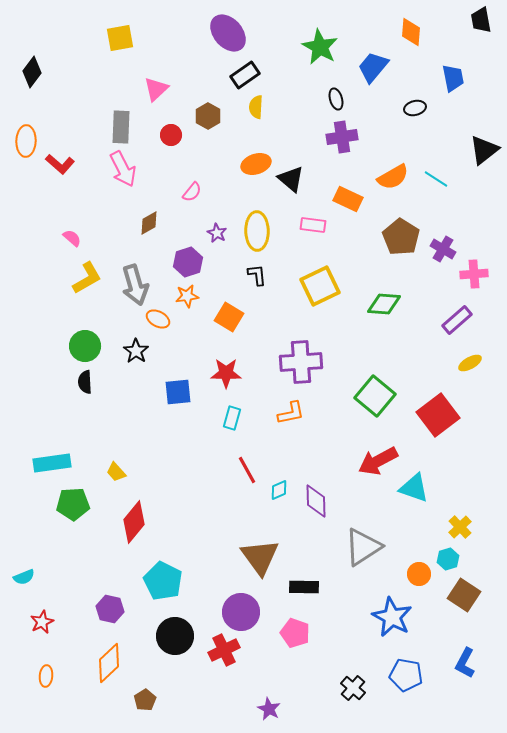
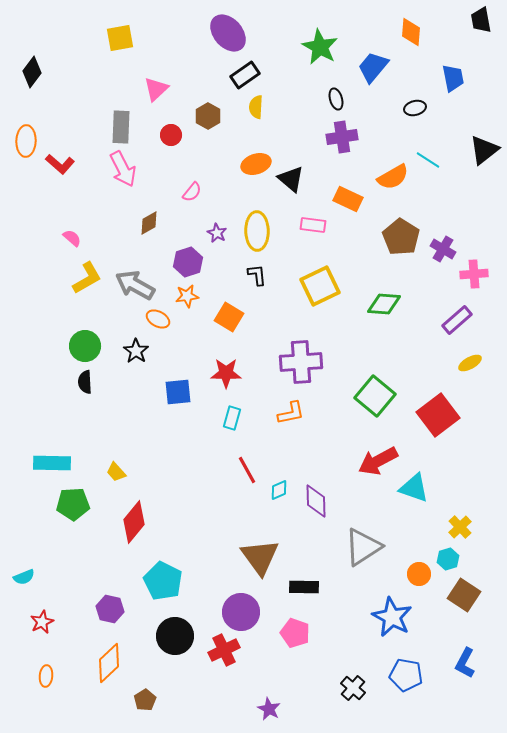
cyan line at (436, 179): moved 8 px left, 19 px up
gray arrow at (135, 285): rotated 135 degrees clockwise
cyan rectangle at (52, 463): rotated 9 degrees clockwise
